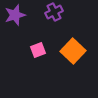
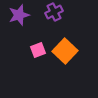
purple star: moved 4 px right
orange square: moved 8 px left
